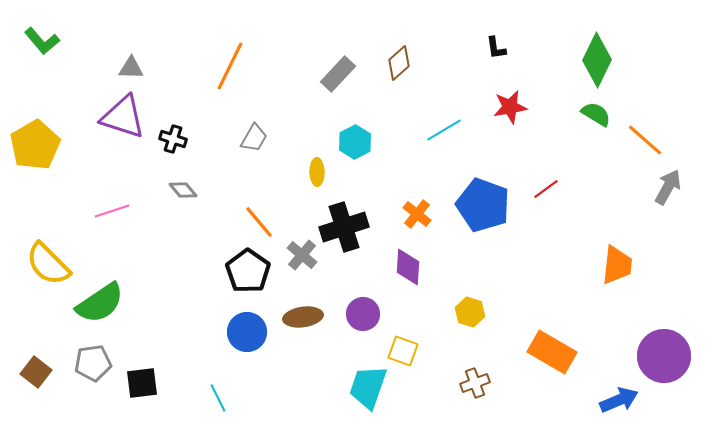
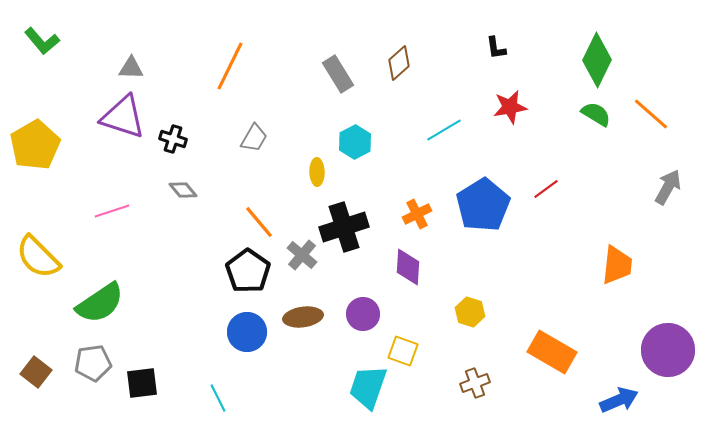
gray rectangle at (338, 74): rotated 75 degrees counterclockwise
orange line at (645, 140): moved 6 px right, 26 px up
blue pentagon at (483, 205): rotated 20 degrees clockwise
orange cross at (417, 214): rotated 24 degrees clockwise
yellow semicircle at (48, 264): moved 10 px left, 7 px up
purple circle at (664, 356): moved 4 px right, 6 px up
